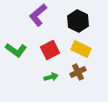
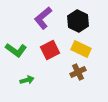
purple L-shape: moved 5 px right, 3 px down
green arrow: moved 24 px left, 3 px down
